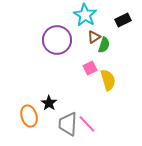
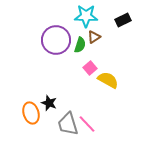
cyan star: moved 1 px right, 1 px down; rotated 30 degrees counterclockwise
purple circle: moved 1 px left
green semicircle: moved 24 px left
pink square: rotated 16 degrees counterclockwise
yellow semicircle: rotated 45 degrees counterclockwise
black star: rotated 14 degrees counterclockwise
orange ellipse: moved 2 px right, 3 px up
gray trapezoid: rotated 20 degrees counterclockwise
